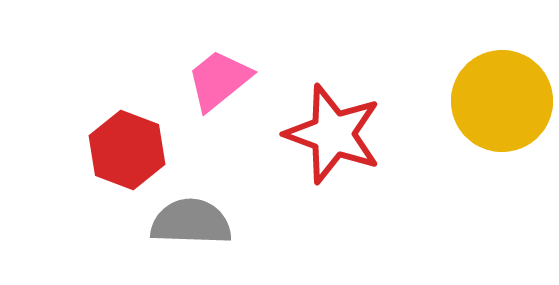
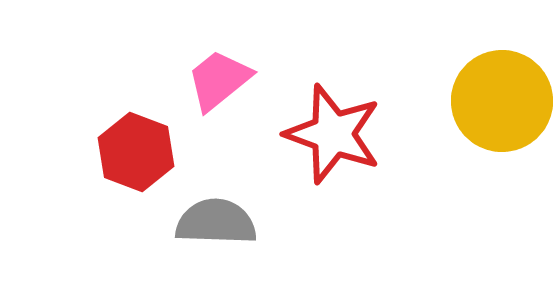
red hexagon: moved 9 px right, 2 px down
gray semicircle: moved 25 px right
